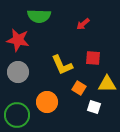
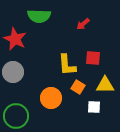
red star: moved 3 px left, 1 px up; rotated 15 degrees clockwise
yellow L-shape: moved 5 px right; rotated 20 degrees clockwise
gray circle: moved 5 px left
yellow triangle: moved 2 px left, 1 px down
orange square: moved 1 px left, 1 px up
orange circle: moved 4 px right, 4 px up
white square: rotated 16 degrees counterclockwise
green circle: moved 1 px left, 1 px down
